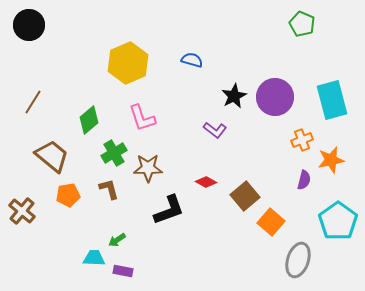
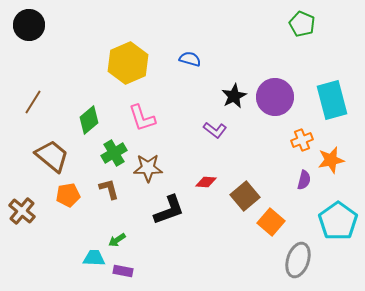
blue semicircle: moved 2 px left, 1 px up
red diamond: rotated 25 degrees counterclockwise
